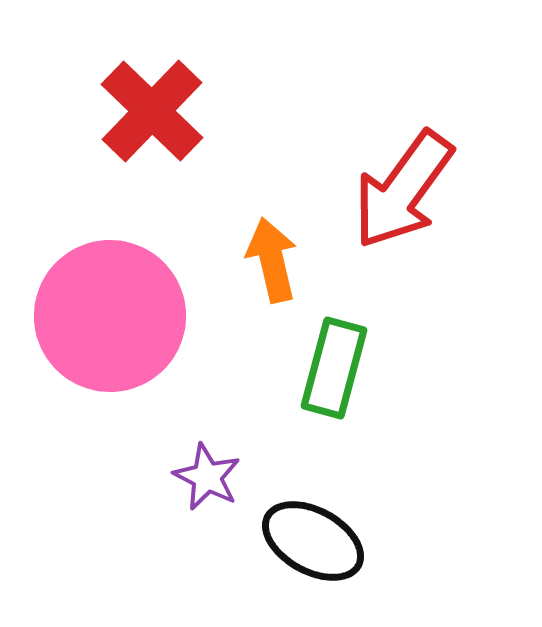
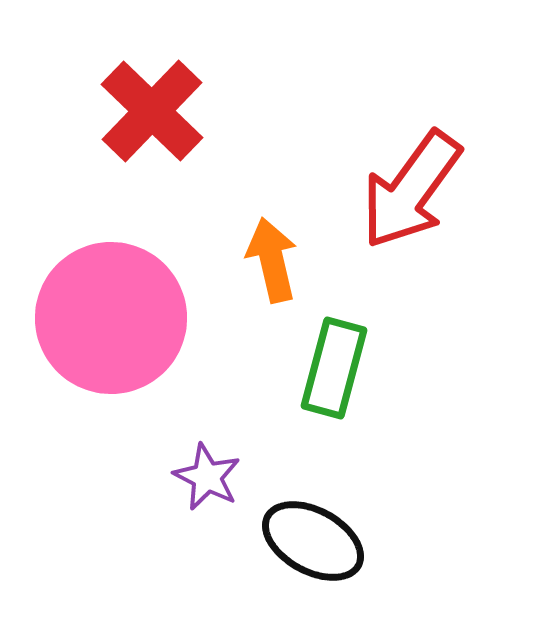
red arrow: moved 8 px right
pink circle: moved 1 px right, 2 px down
